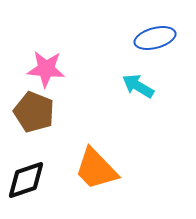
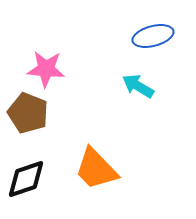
blue ellipse: moved 2 px left, 2 px up
brown pentagon: moved 6 px left, 1 px down
black diamond: moved 1 px up
